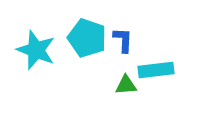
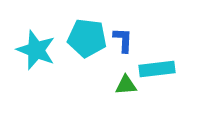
cyan pentagon: rotated 12 degrees counterclockwise
cyan rectangle: moved 1 px right, 1 px up
